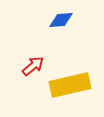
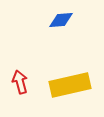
red arrow: moved 13 px left, 16 px down; rotated 65 degrees counterclockwise
